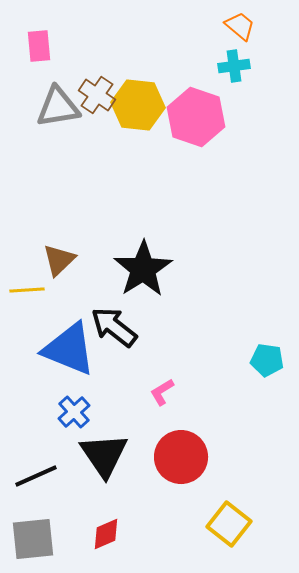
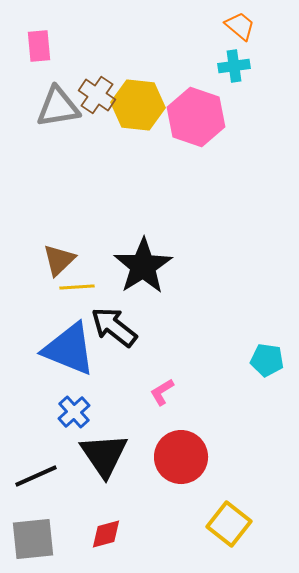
black star: moved 3 px up
yellow line: moved 50 px right, 3 px up
red diamond: rotated 8 degrees clockwise
